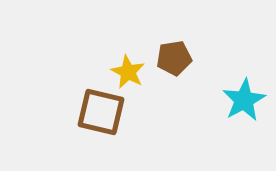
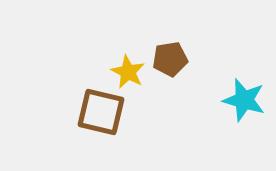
brown pentagon: moved 4 px left, 1 px down
cyan star: rotated 27 degrees counterclockwise
